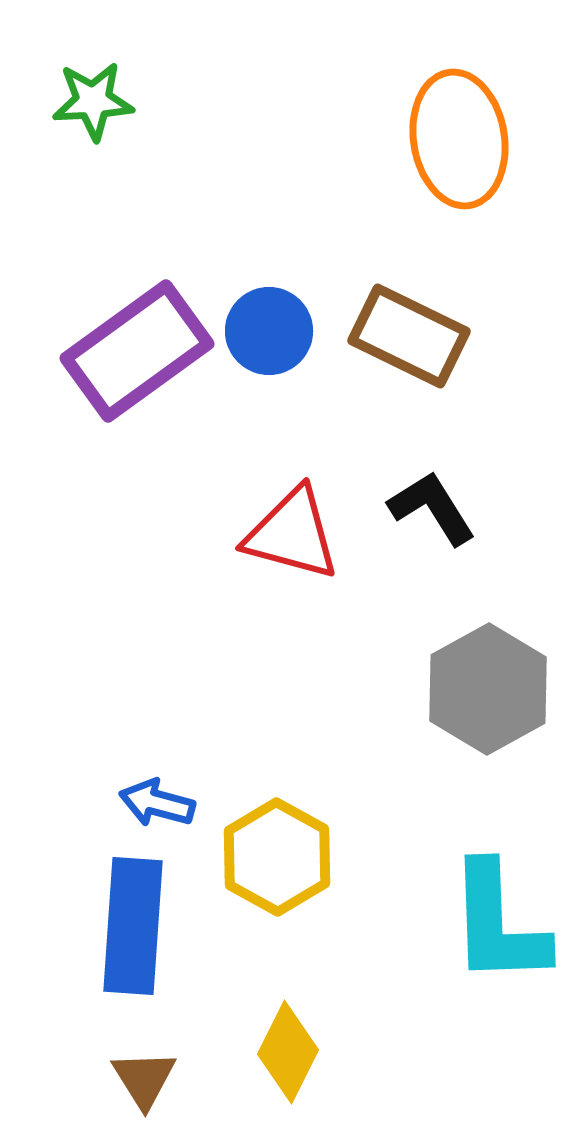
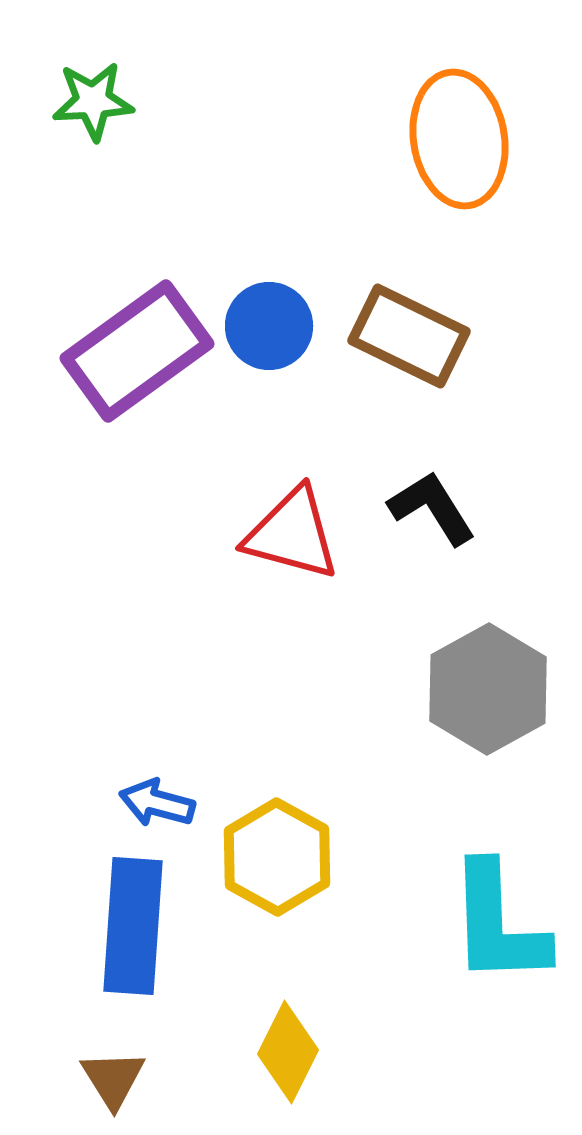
blue circle: moved 5 px up
brown triangle: moved 31 px left
